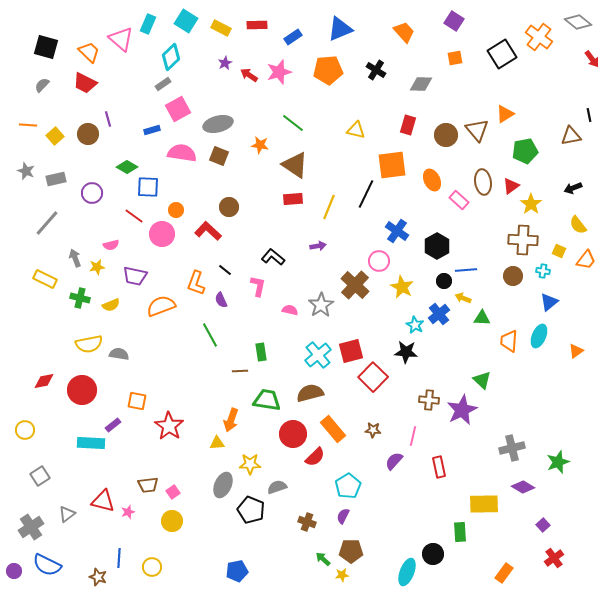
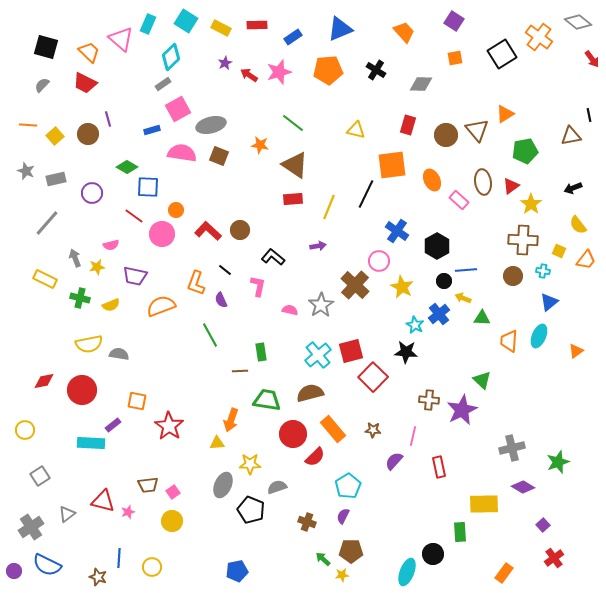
gray ellipse at (218, 124): moved 7 px left, 1 px down
brown circle at (229, 207): moved 11 px right, 23 px down
